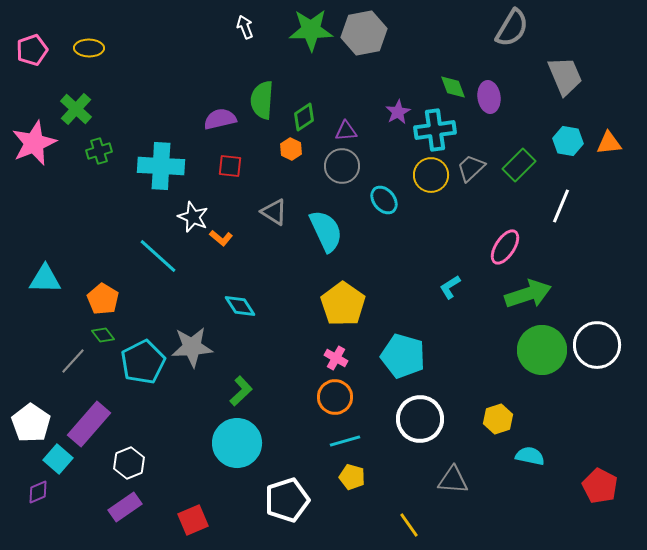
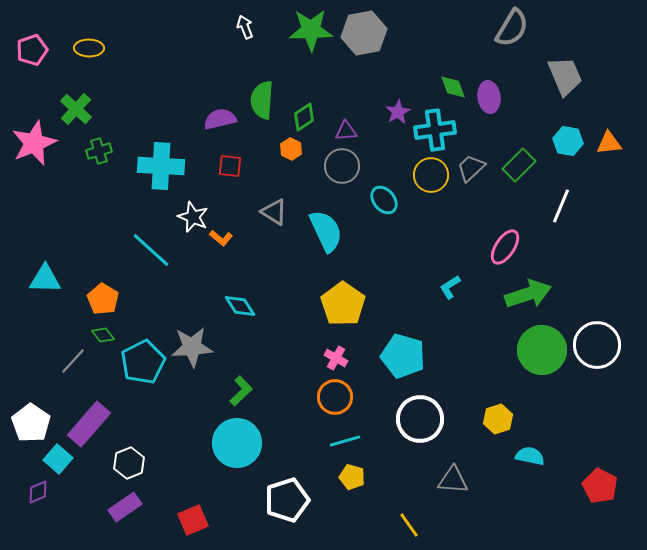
cyan line at (158, 256): moved 7 px left, 6 px up
